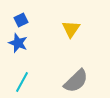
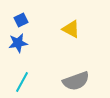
yellow triangle: rotated 36 degrees counterclockwise
blue star: rotated 30 degrees counterclockwise
gray semicircle: rotated 24 degrees clockwise
